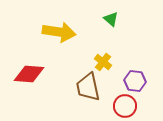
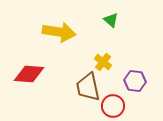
green triangle: moved 1 px down
red circle: moved 12 px left
